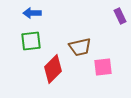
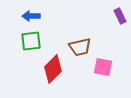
blue arrow: moved 1 px left, 3 px down
pink square: rotated 18 degrees clockwise
